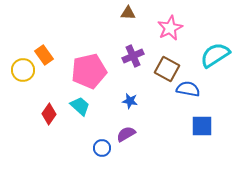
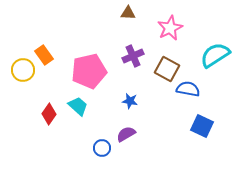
cyan trapezoid: moved 2 px left
blue square: rotated 25 degrees clockwise
